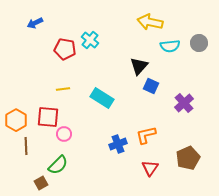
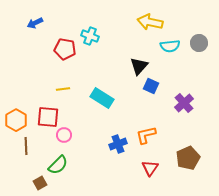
cyan cross: moved 4 px up; rotated 18 degrees counterclockwise
pink circle: moved 1 px down
brown square: moved 1 px left
